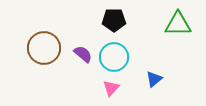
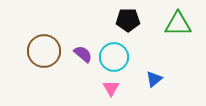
black pentagon: moved 14 px right
brown circle: moved 3 px down
pink triangle: rotated 12 degrees counterclockwise
